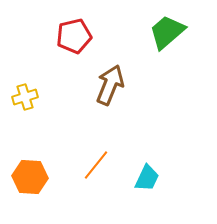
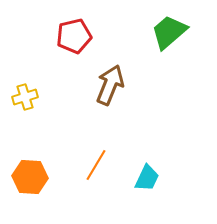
green trapezoid: moved 2 px right
orange line: rotated 8 degrees counterclockwise
